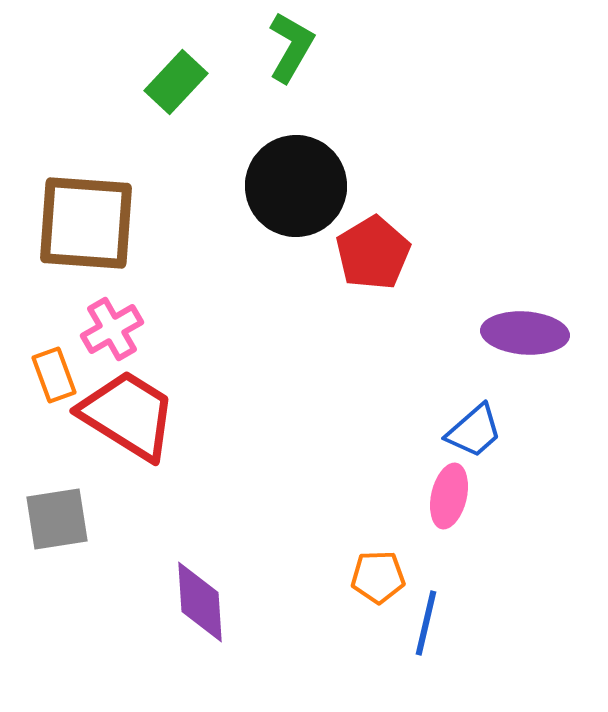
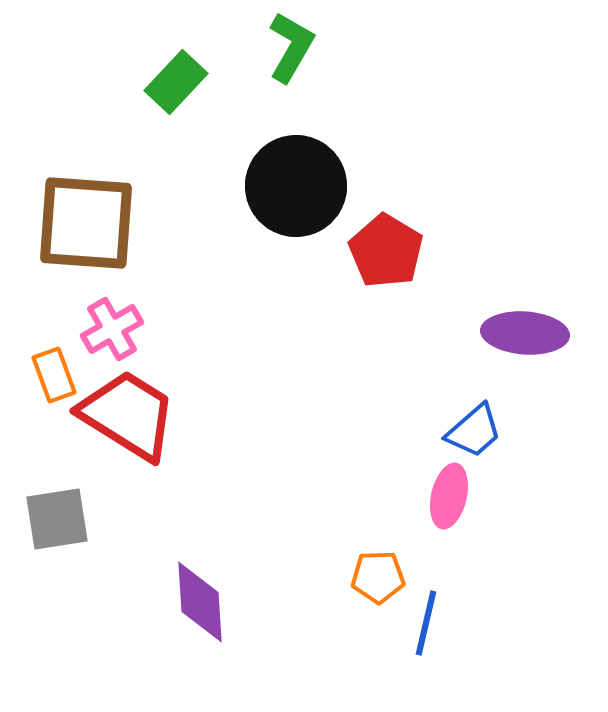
red pentagon: moved 13 px right, 2 px up; rotated 10 degrees counterclockwise
